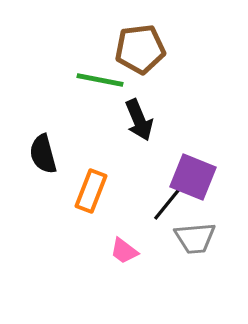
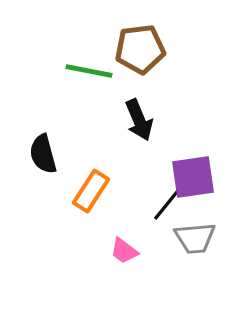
green line: moved 11 px left, 9 px up
purple square: rotated 30 degrees counterclockwise
orange rectangle: rotated 12 degrees clockwise
